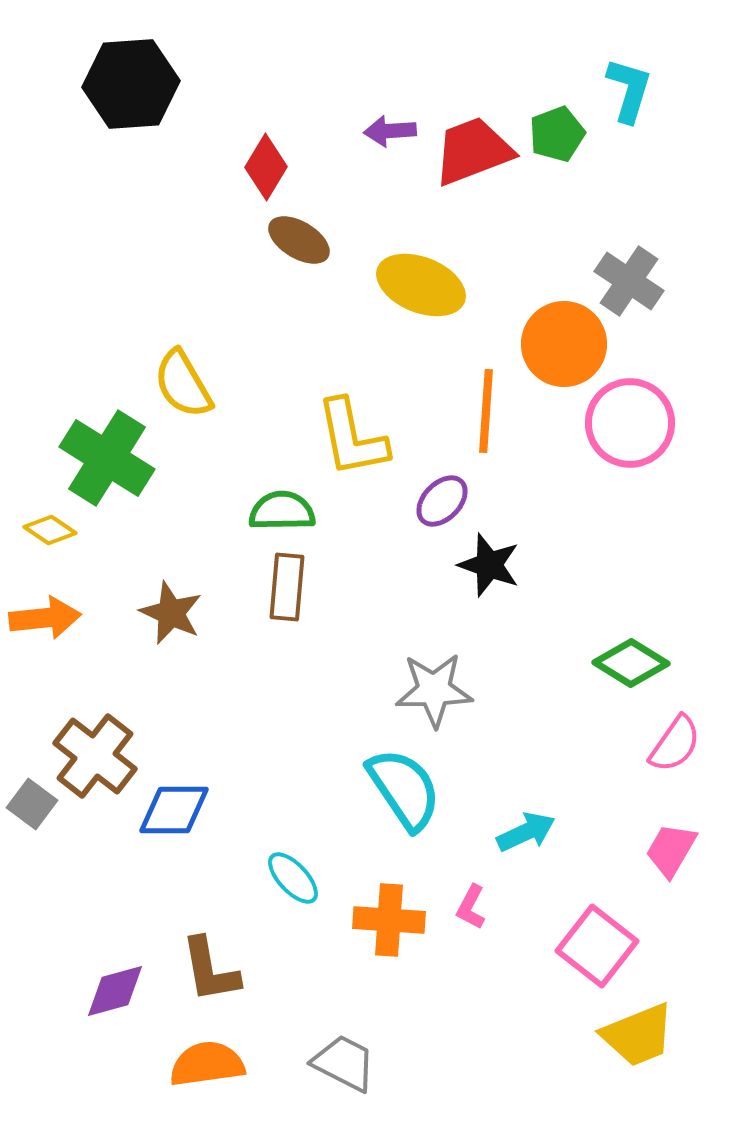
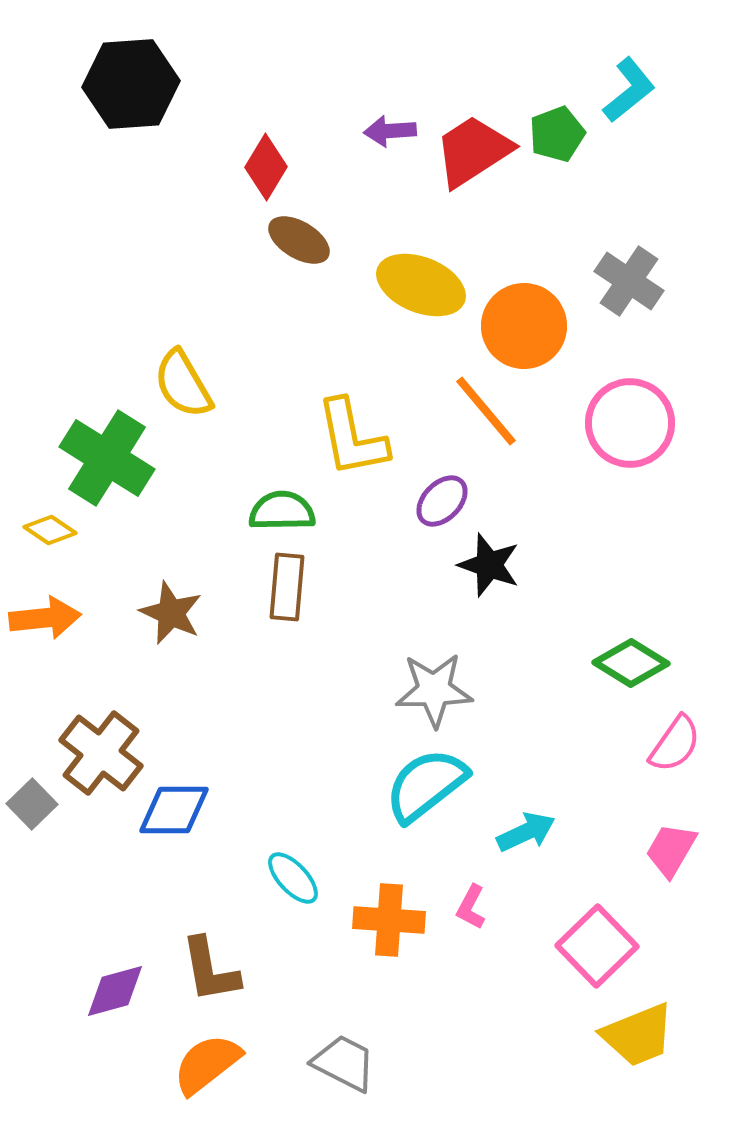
cyan L-shape: rotated 34 degrees clockwise
red trapezoid: rotated 12 degrees counterclockwise
orange circle: moved 40 px left, 18 px up
orange line: rotated 44 degrees counterclockwise
brown cross: moved 6 px right, 3 px up
cyan semicircle: moved 22 px right, 4 px up; rotated 94 degrees counterclockwise
gray square: rotated 9 degrees clockwise
pink square: rotated 8 degrees clockwise
orange semicircle: rotated 30 degrees counterclockwise
